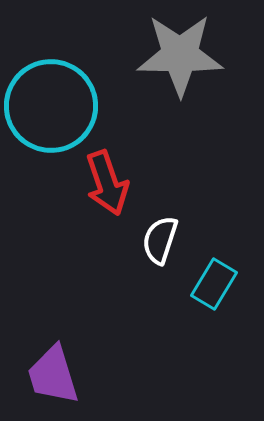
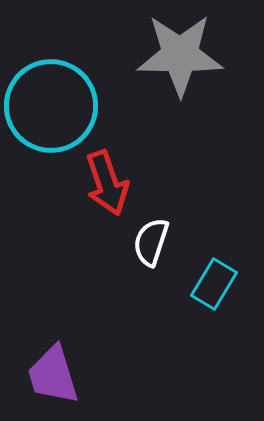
white semicircle: moved 9 px left, 2 px down
